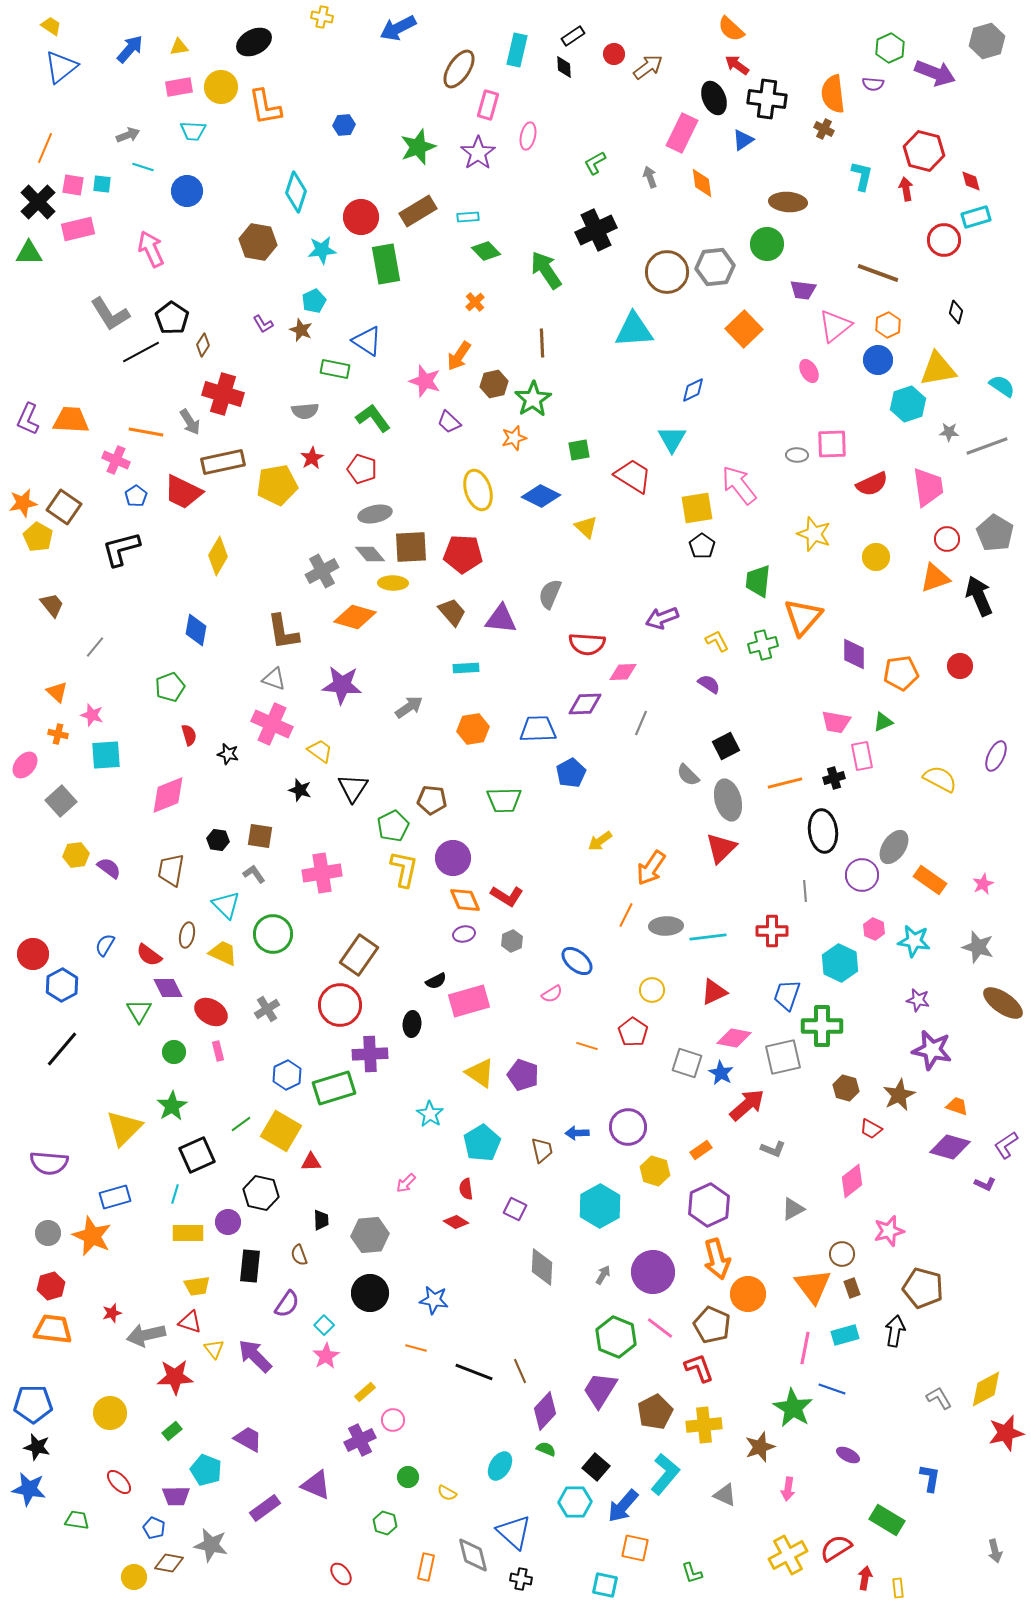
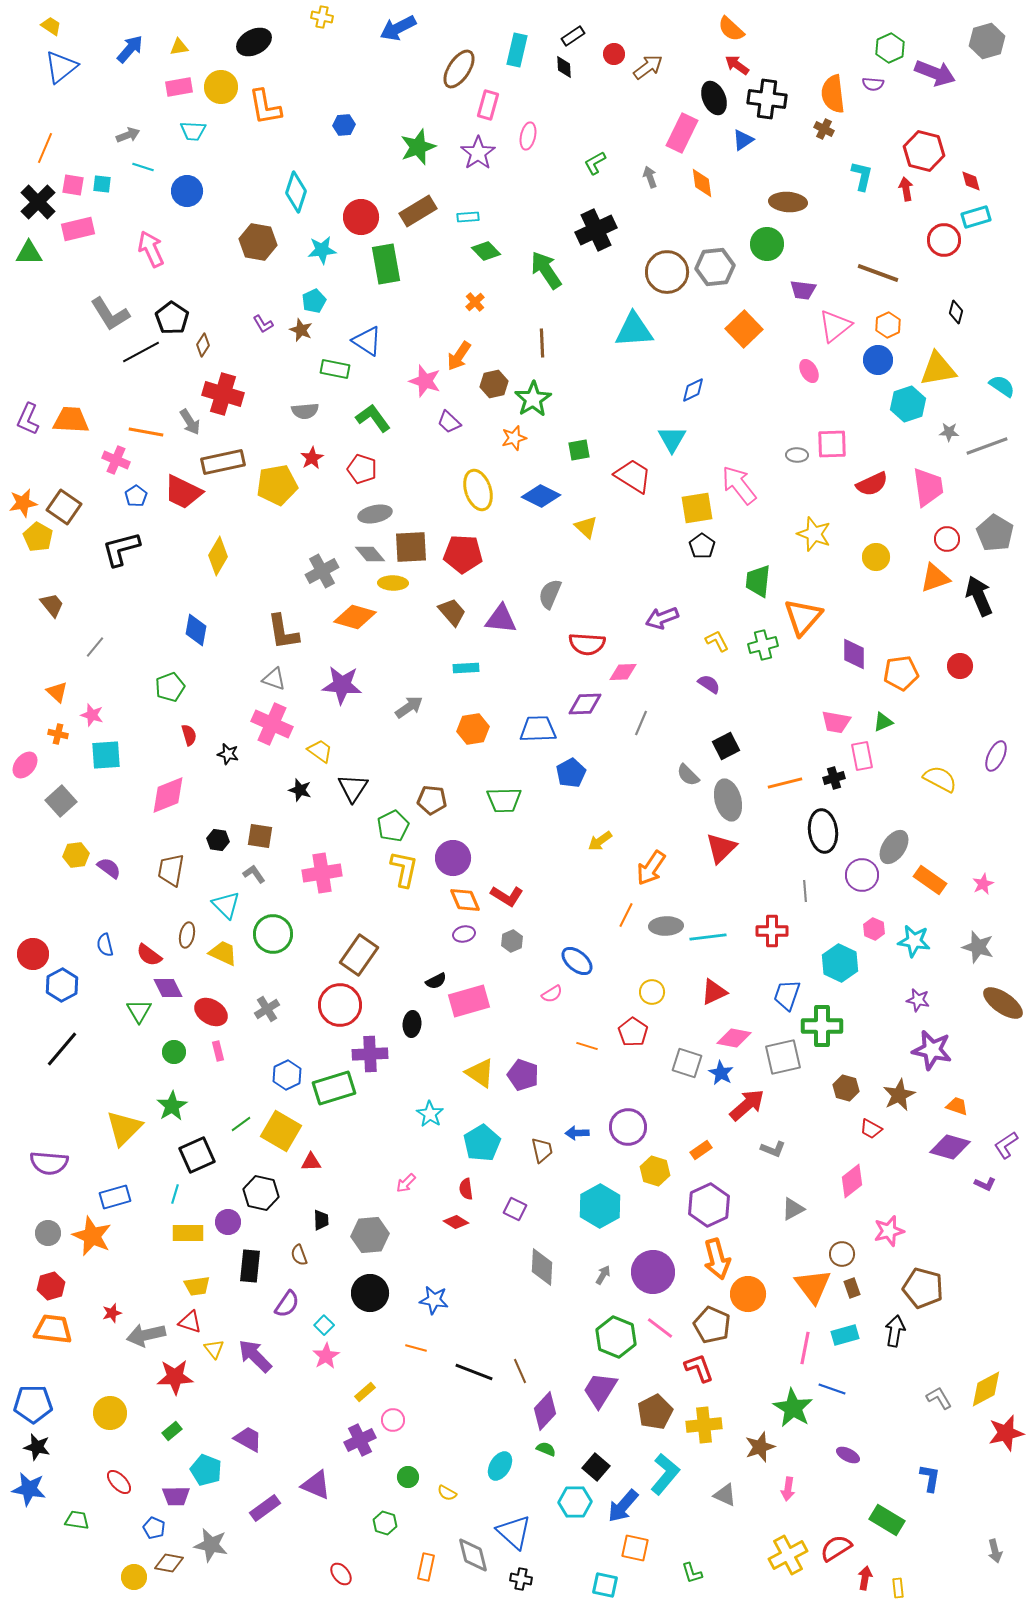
blue semicircle at (105, 945): rotated 45 degrees counterclockwise
yellow circle at (652, 990): moved 2 px down
